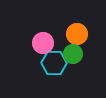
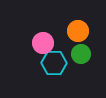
orange circle: moved 1 px right, 3 px up
green circle: moved 8 px right
